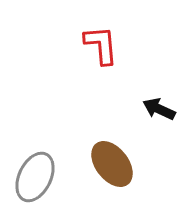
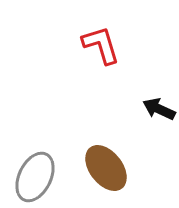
red L-shape: rotated 12 degrees counterclockwise
brown ellipse: moved 6 px left, 4 px down
